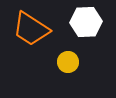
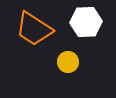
orange trapezoid: moved 3 px right
